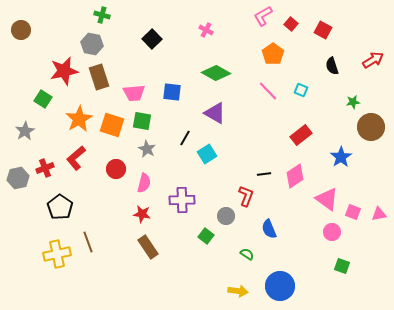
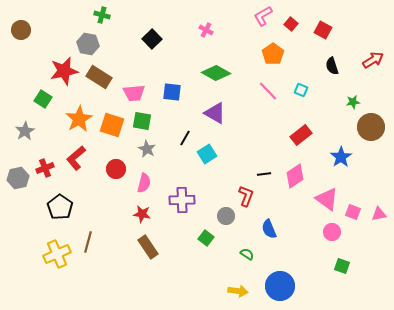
gray hexagon at (92, 44): moved 4 px left
brown rectangle at (99, 77): rotated 40 degrees counterclockwise
green square at (206, 236): moved 2 px down
brown line at (88, 242): rotated 35 degrees clockwise
yellow cross at (57, 254): rotated 12 degrees counterclockwise
